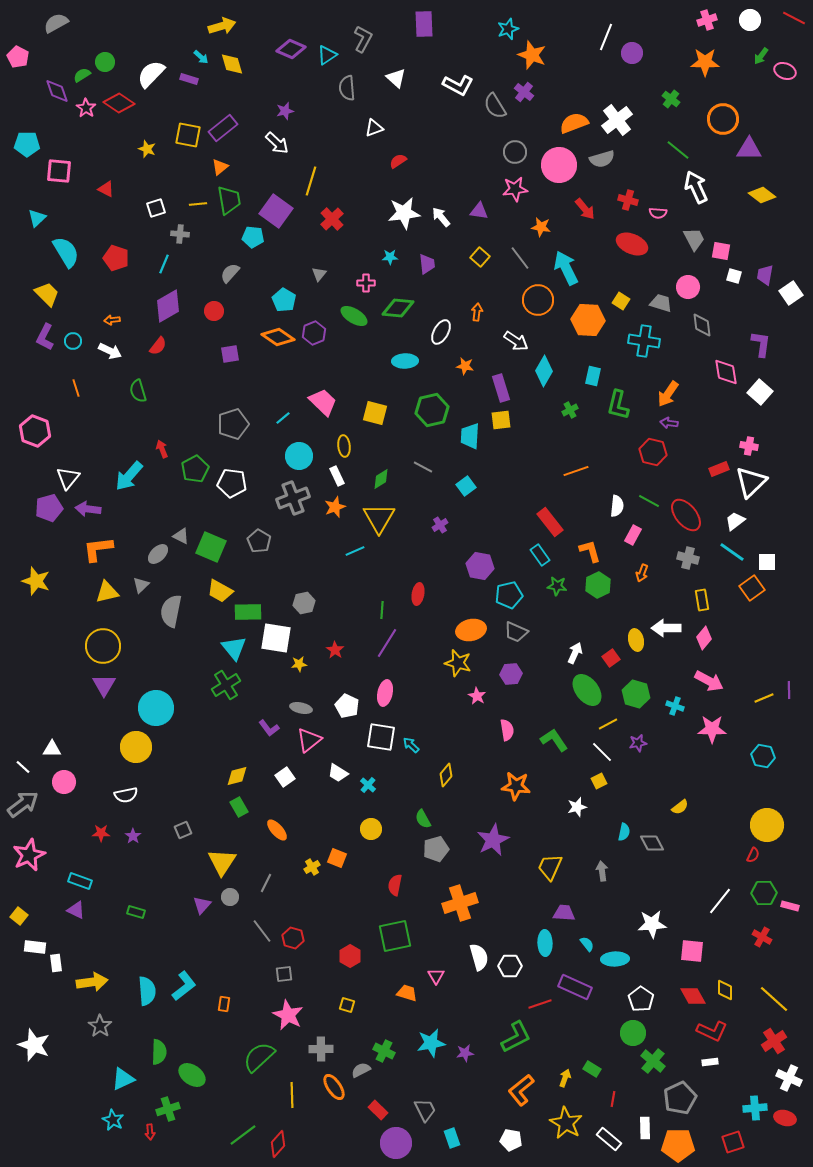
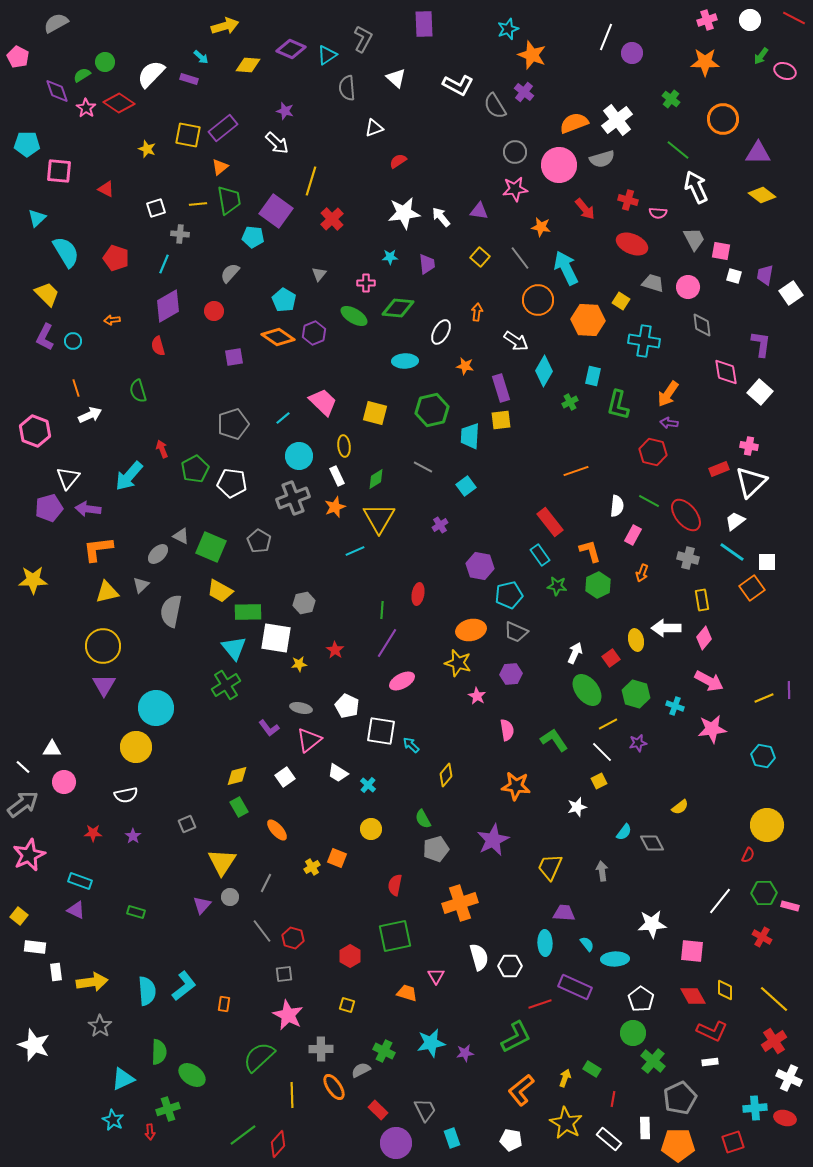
yellow arrow at (222, 26): moved 3 px right
yellow diamond at (232, 64): moved 16 px right, 1 px down; rotated 70 degrees counterclockwise
purple star at (285, 111): rotated 30 degrees clockwise
purple triangle at (749, 149): moved 9 px right, 4 px down
gray trapezoid at (661, 303): moved 8 px left, 20 px up
red semicircle at (158, 346): rotated 126 degrees clockwise
white arrow at (110, 351): moved 20 px left, 64 px down; rotated 50 degrees counterclockwise
purple square at (230, 354): moved 4 px right, 3 px down
green cross at (570, 410): moved 8 px up
green diamond at (381, 479): moved 5 px left
yellow star at (36, 581): moved 3 px left, 1 px up; rotated 20 degrees counterclockwise
pink ellipse at (385, 693): moved 17 px right, 12 px up; rotated 50 degrees clockwise
pink star at (712, 729): rotated 8 degrees counterclockwise
white square at (381, 737): moved 6 px up
gray square at (183, 830): moved 4 px right, 6 px up
cyan semicircle at (624, 832): rotated 24 degrees clockwise
red star at (101, 833): moved 8 px left
red semicircle at (753, 855): moved 5 px left
white rectangle at (56, 963): moved 9 px down
